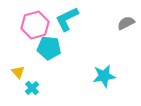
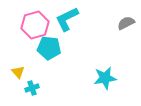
cyan star: moved 1 px right, 2 px down
cyan cross: rotated 24 degrees clockwise
